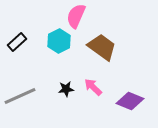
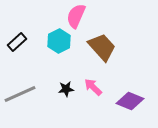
brown trapezoid: rotated 12 degrees clockwise
gray line: moved 2 px up
